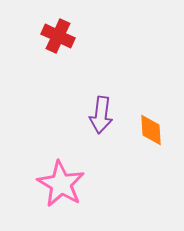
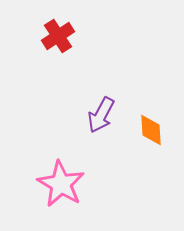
red cross: rotated 32 degrees clockwise
purple arrow: rotated 21 degrees clockwise
